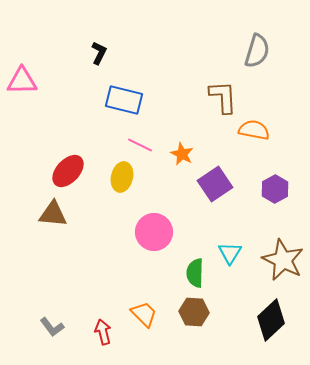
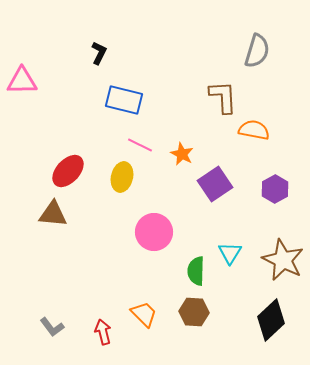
green semicircle: moved 1 px right, 2 px up
